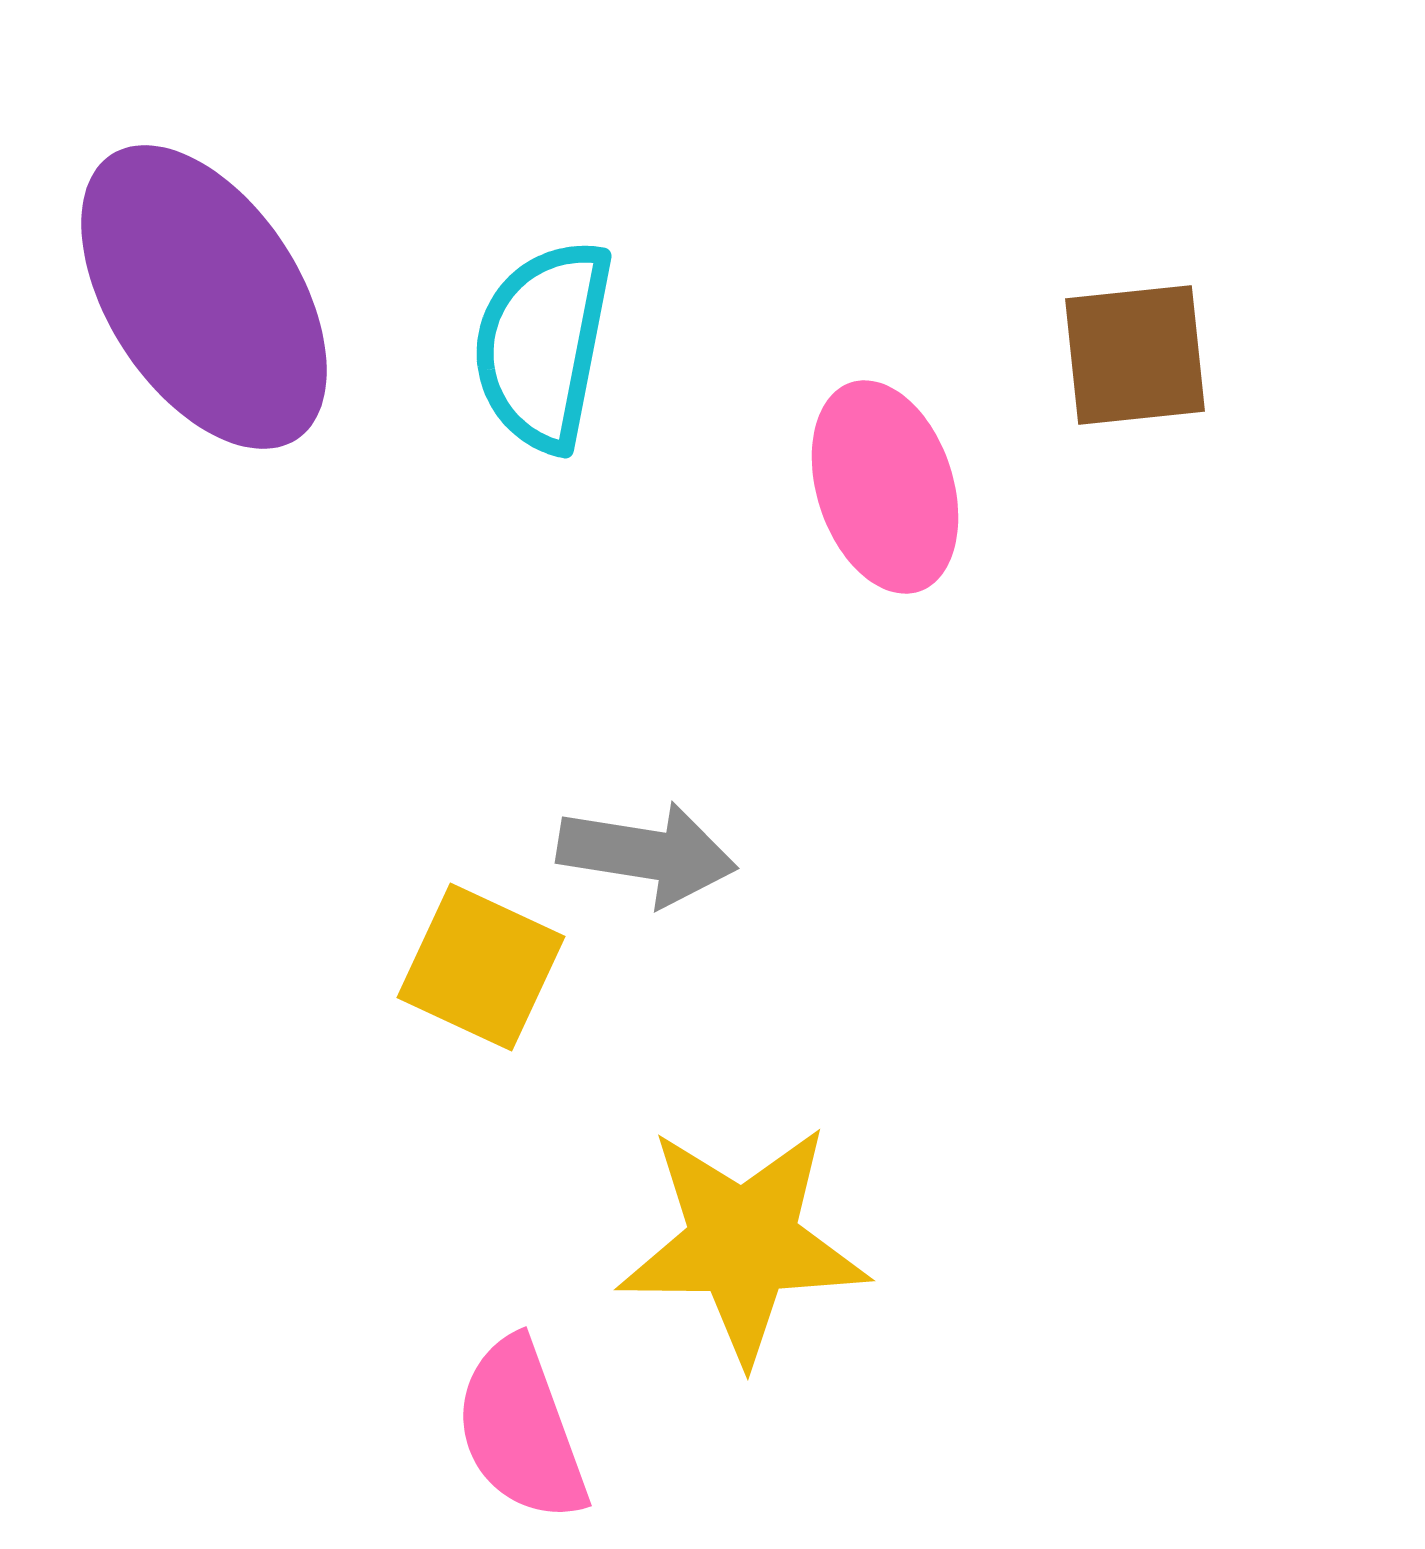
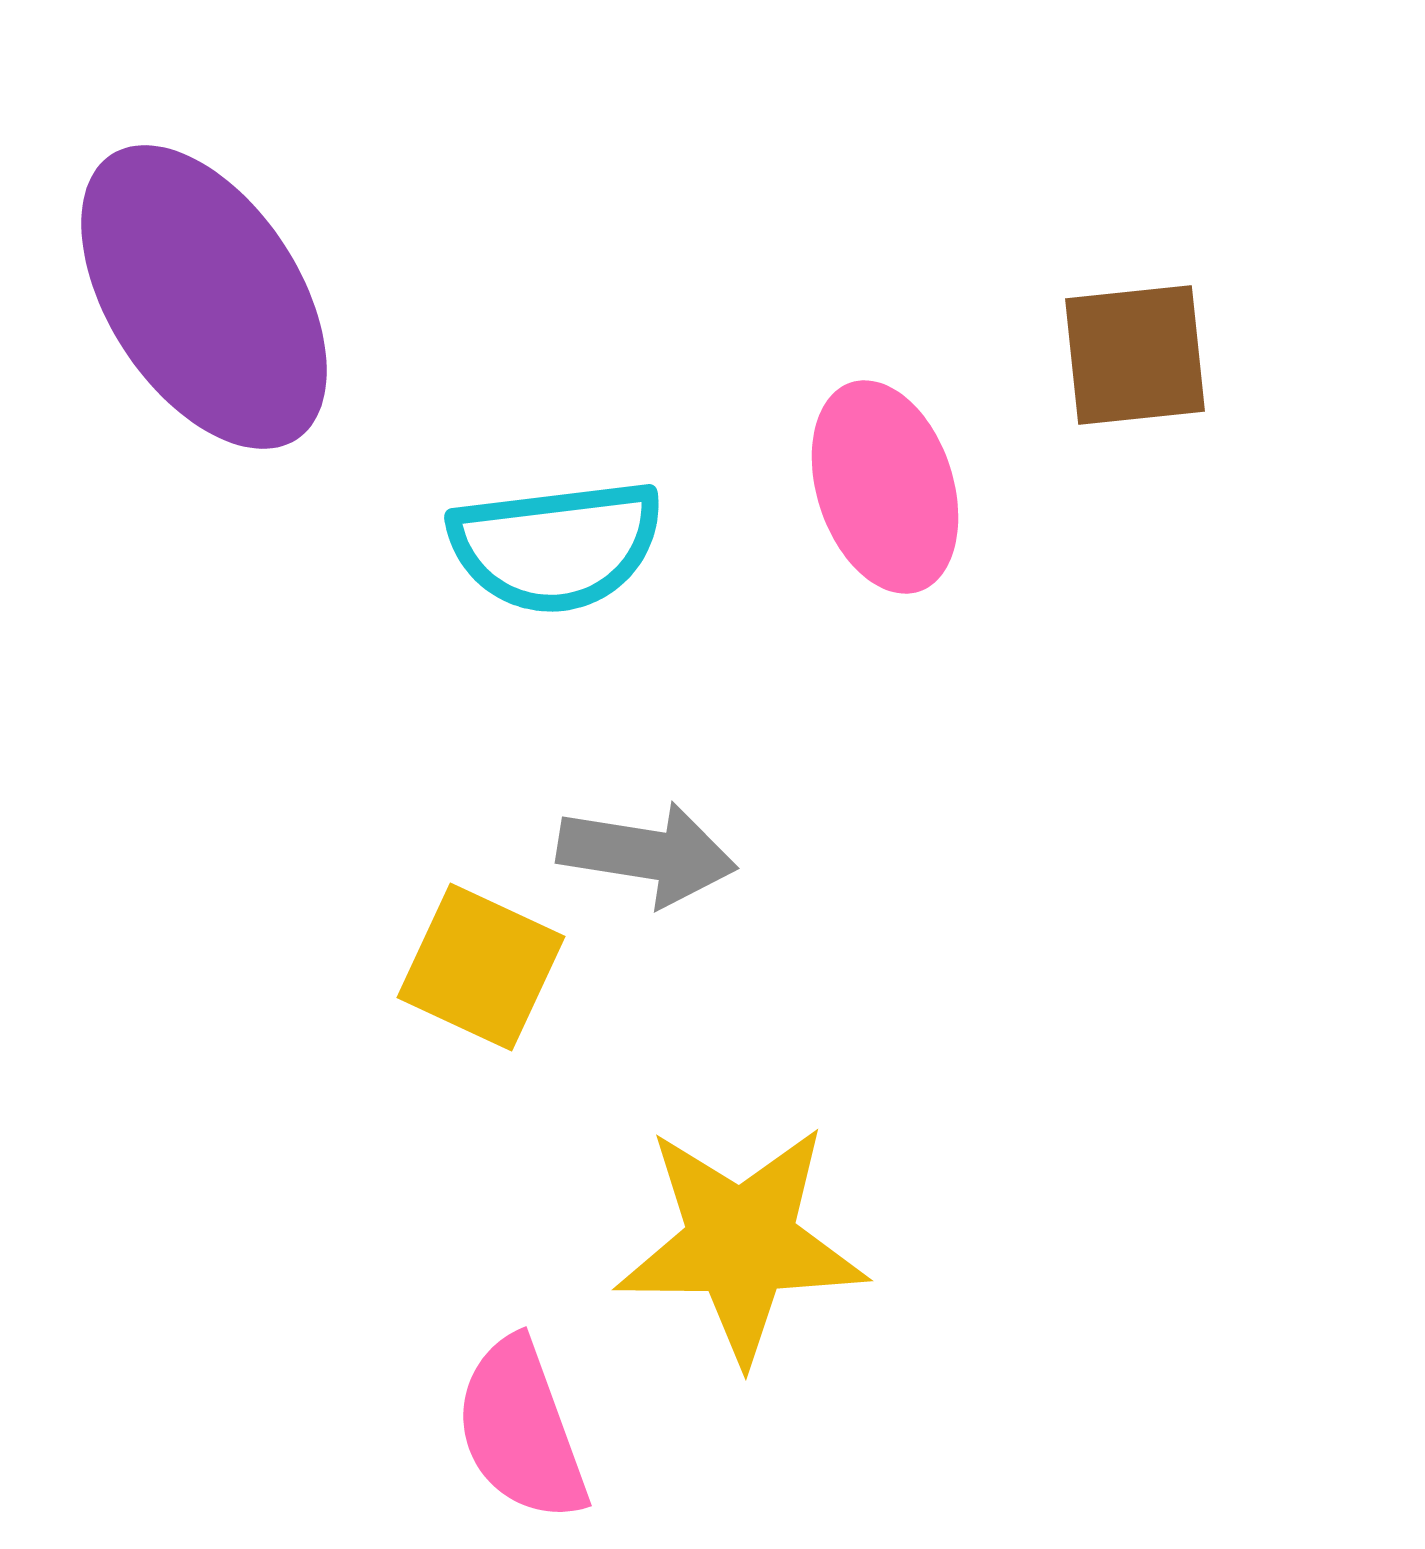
cyan semicircle: moved 13 px right, 201 px down; rotated 108 degrees counterclockwise
yellow star: moved 2 px left
